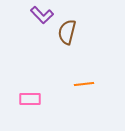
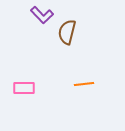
pink rectangle: moved 6 px left, 11 px up
